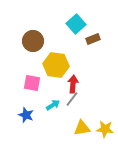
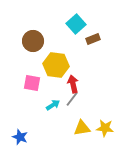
red arrow: rotated 18 degrees counterclockwise
blue star: moved 6 px left, 22 px down
yellow star: moved 1 px up
